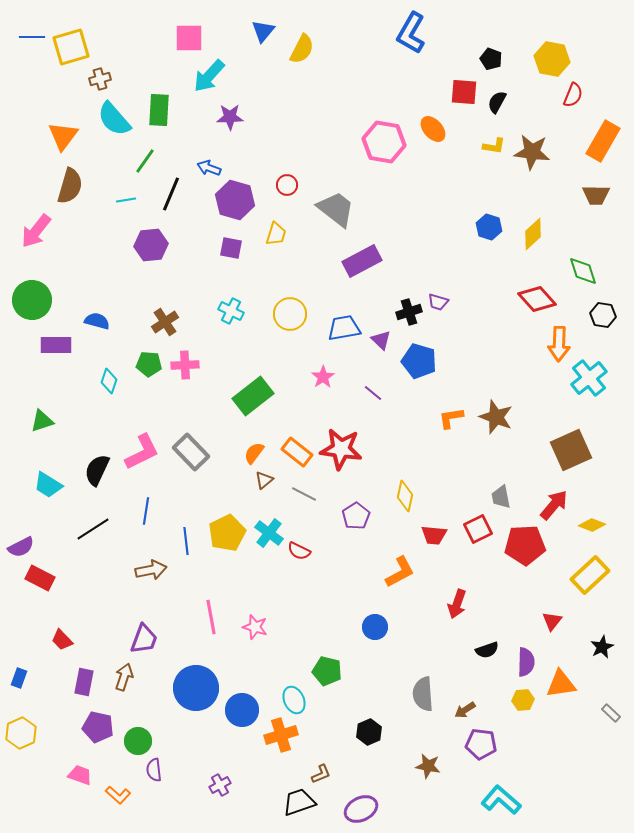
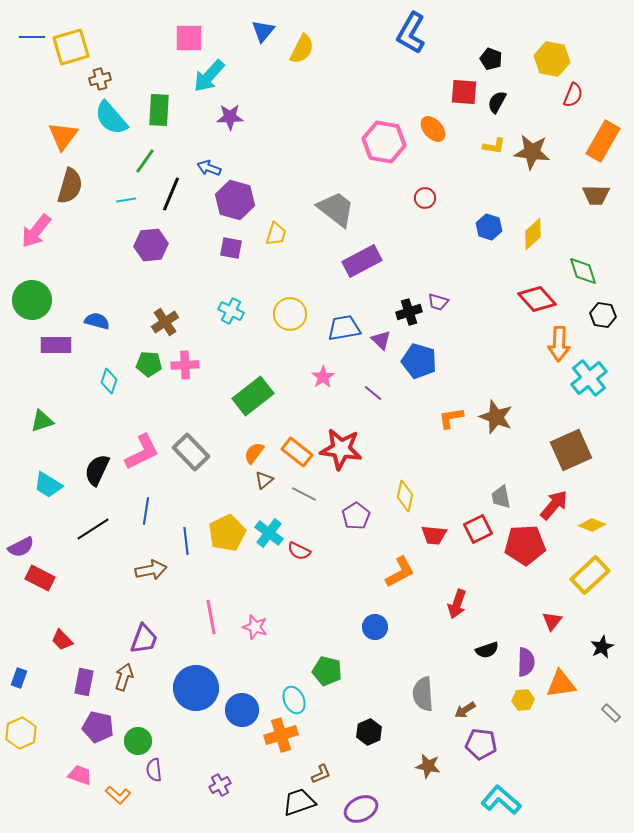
cyan semicircle at (114, 119): moved 3 px left, 1 px up
red circle at (287, 185): moved 138 px right, 13 px down
